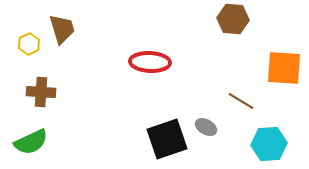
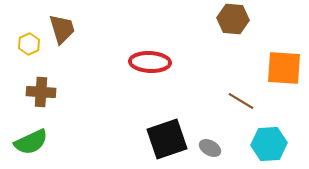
gray ellipse: moved 4 px right, 21 px down
